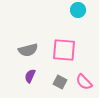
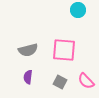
purple semicircle: moved 2 px left, 1 px down; rotated 16 degrees counterclockwise
pink semicircle: moved 2 px right, 1 px up
